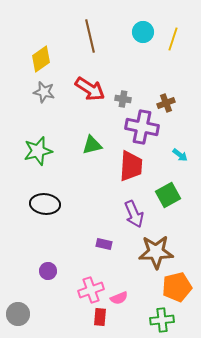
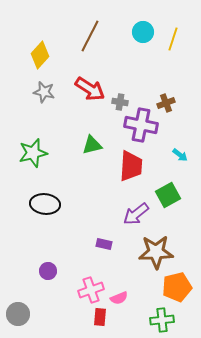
brown line: rotated 40 degrees clockwise
yellow diamond: moved 1 px left, 4 px up; rotated 12 degrees counterclockwise
gray cross: moved 3 px left, 3 px down
purple cross: moved 1 px left, 2 px up
green star: moved 5 px left, 2 px down
purple arrow: moved 2 px right; rotated 76 degrees clockwise
